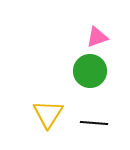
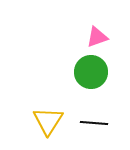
green circle: moved 1 px right, 1 px down
yellow triangle: moved 7 px down
